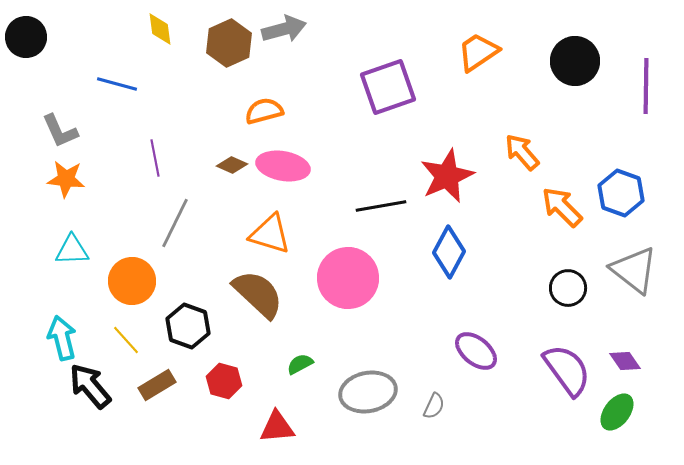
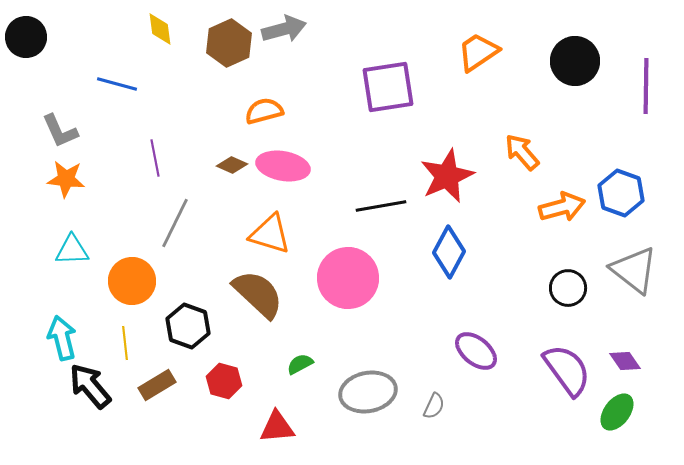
purple square at (388, 87): rotated 10 degrees clockwise
orange arrow at (562, 207): rotated 120 degrees clockwise
yellow line at (126, 340): moved 1 px left, 3 px down; rotated 36 degrees clockwise
